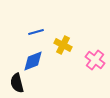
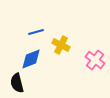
yellow cross: moved 2 px left
blue diamond: moved 2 px left, 2 px up
